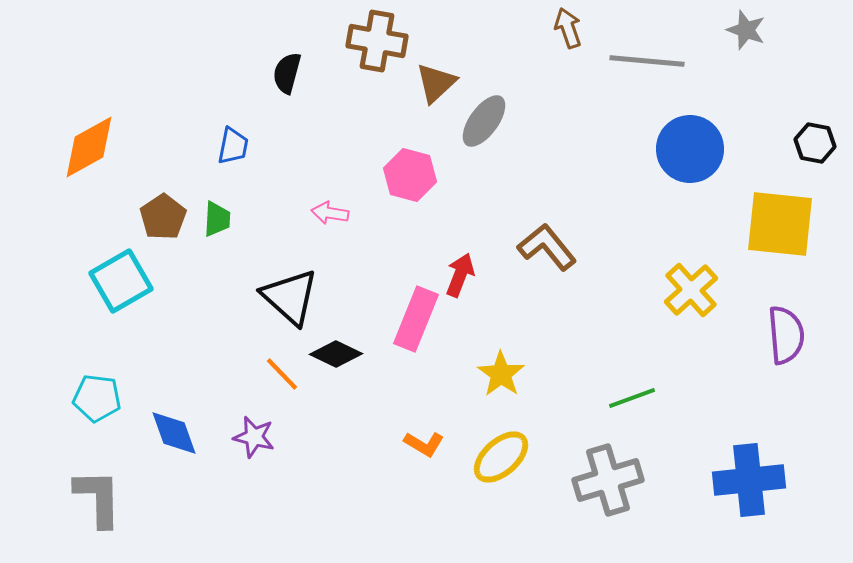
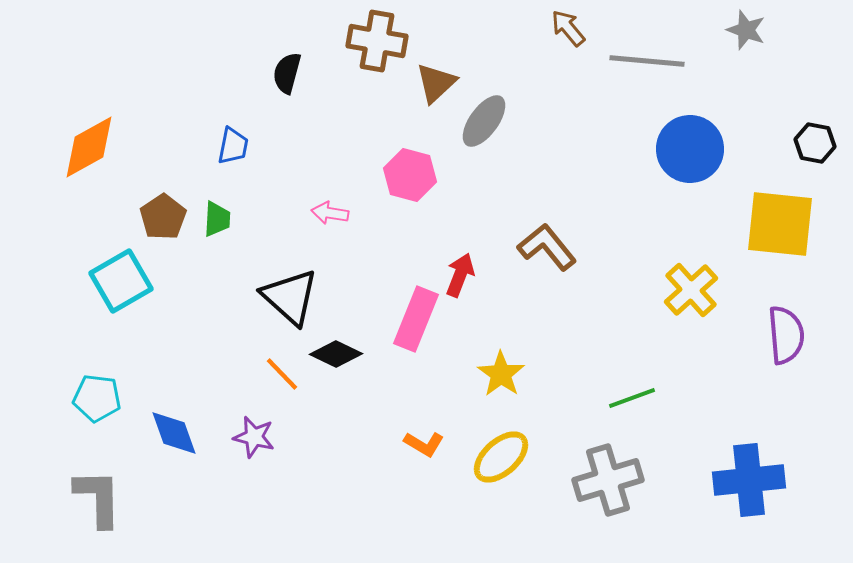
brown arrow: rotated 21 degrees counterclockwise
